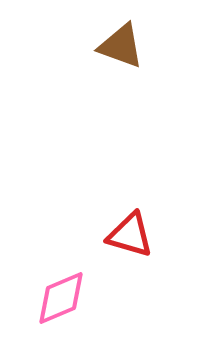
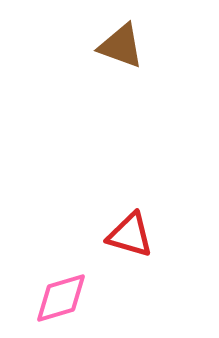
pink diamond: rotated 6 degrees clockwise
